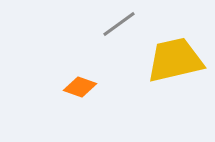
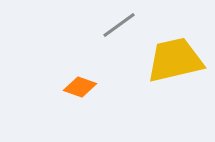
gray line: moved 1 px down
